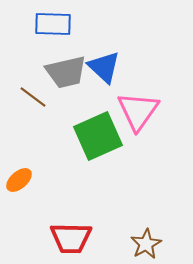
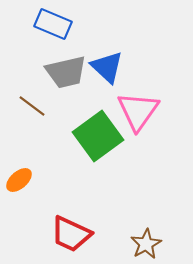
blue rectangle: rotated 21 degrees clockwise
blue triangle: moved 3 px right
brown line: moved 1 px left, 9 px down
green square: rotated 12 degrees counterclockwise
red trapezoid: moved 4 px up; rotated 24 degrees clockwise
